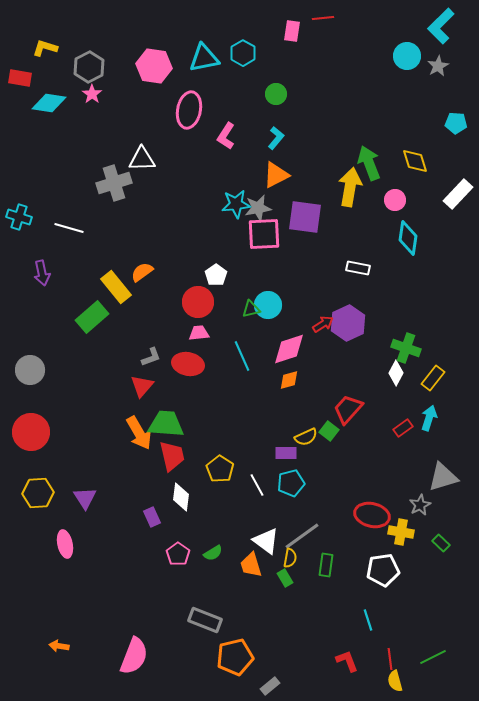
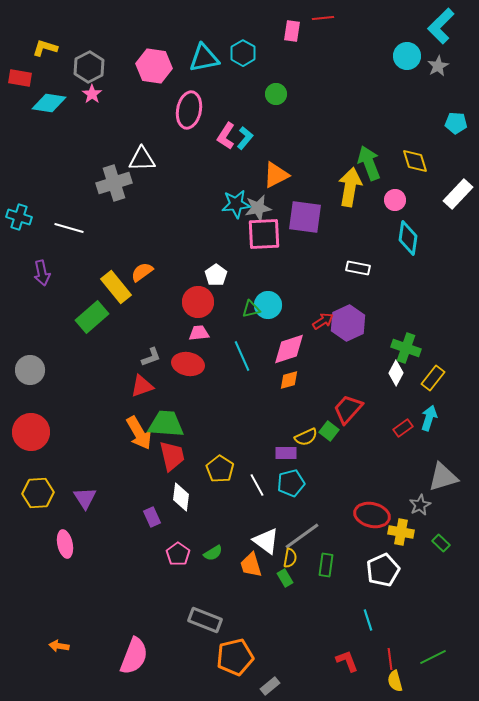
cyan L-shape at (276, 138): moved 31 px left
red arrow at (323, 324): moved 3 px up
red triangle at (142, 386): rotated 30 degrees clockwise
white pentagon at (383, 570): rotated 16 degrees counterclockwise
